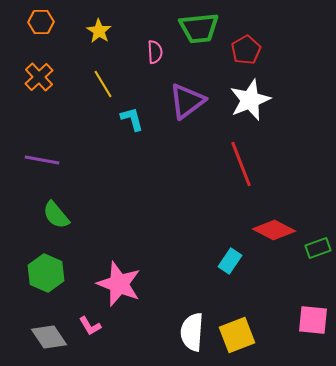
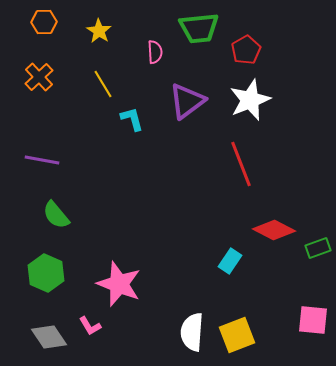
orange hexagon: moved 3 px right
